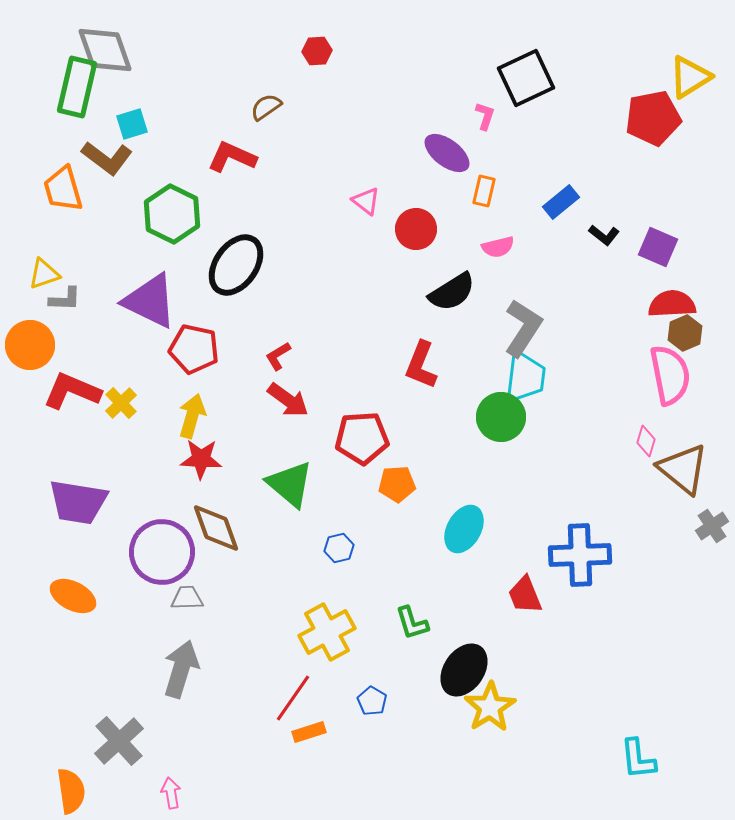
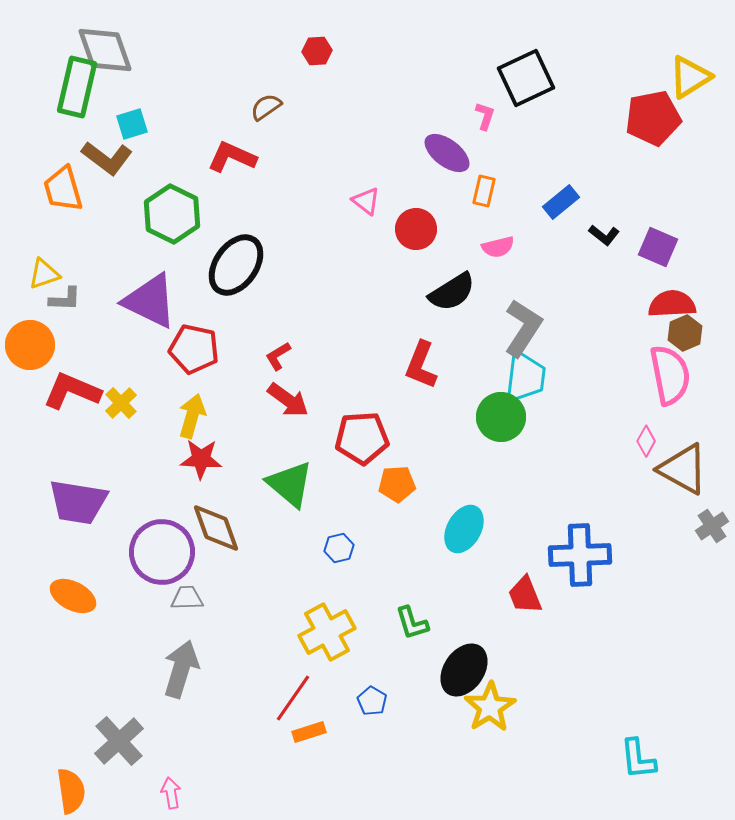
pink diamond at (646, 441): rotated 12 degrees clockwise
brown triangle at (683, 469): rotated 10 degrees counterclockwise
